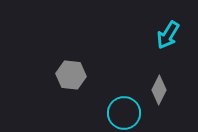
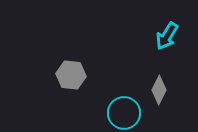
cyan arrow: moved 1 px left, 1 px down
